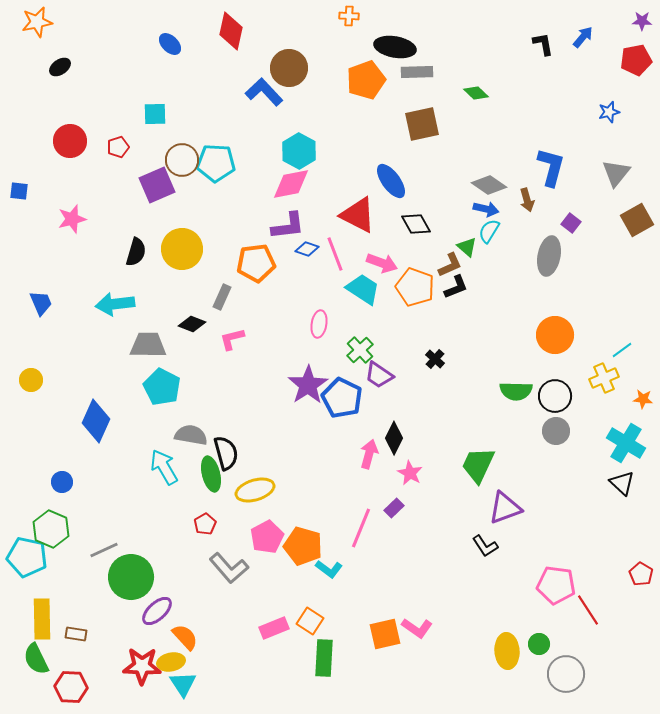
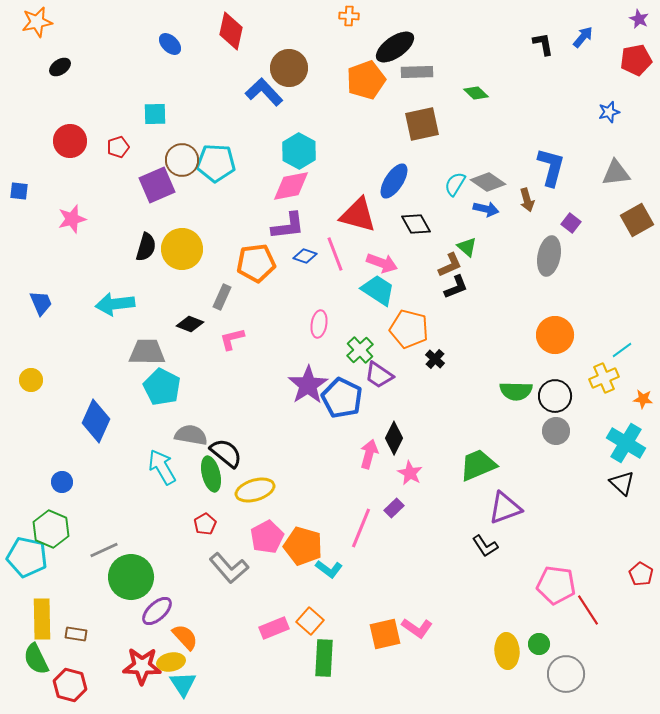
purple star at (642, 21): moved 3 px left, 2 px up; rotated 24 degrees clockwise
black ellipse at (395, 47): rotated 45 degrees counterclockwise
gray triangle at (616, 173): rotated 44 degrees clockwise
blue ellipse at (391, 181): moved 3 px right; rotated 69 degrees clockwise
pink diamond at (291, 184): moved 2 px down
gray diamond at (489, 185): moved 1 px left, 3 px up
red triangle at (358, 215): rotated 12 degrees counterclockwise
cyan semicircle at (489, 231): moved 34 px left, 47 px up
blue diamond at (307, 249): moved 2 px left, 7 px down
black semicircle at (136, 252): moved 10 px right, 5 px up
orange pentagon at (415, 287): moved 6 px left, 42 px down; rotated 6 degrees counterclockwise
cyan trapezoid at (363, 289): moved 15 px right, 1 px down
black diamond at (192, 324): moved 2 px left
gray trapezoid at (148, 345): moved 1 px left, 7 px down
black semicircle at (226, 453): rotated 36 degrees counterclockwise
green trapezoid at (478, 465): rotated 42 degrees clockwise
cyan arrow at (164, 467): moved 2 px left
orange square at (310, 621): rotated 8 degrees clockwise
red hexagon at (71, 687): moved 1 px left, 2 px up; rotated 12 degrees clockwise
